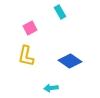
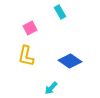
cyan arrow: rotated 40 degrees counterclockwise
